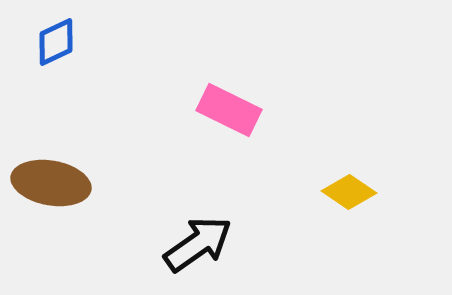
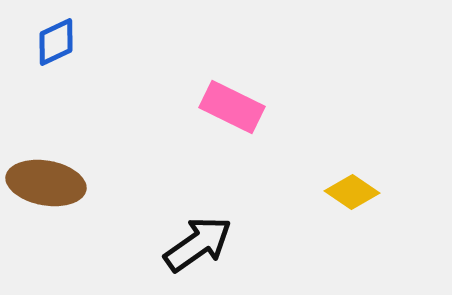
pink rectangle: moved 3 px right, 3 px up
brown ellipse: moved 5 px left
yellow diamond: moved 3 px right
